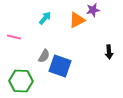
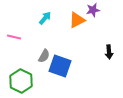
green hexagon: rotated 25 degrees clockwise
